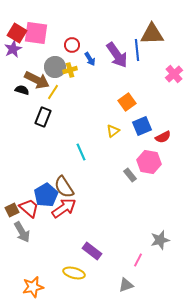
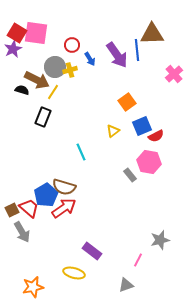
red semicircle: moved 7 px left, 1 px up
brown semicircle: rotated 40 degrees counterclockwise
